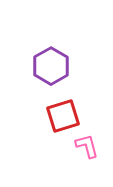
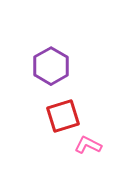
pink L-shape: moved 1 px right, 1 px up; rotated 48 degrees counterclockwise
